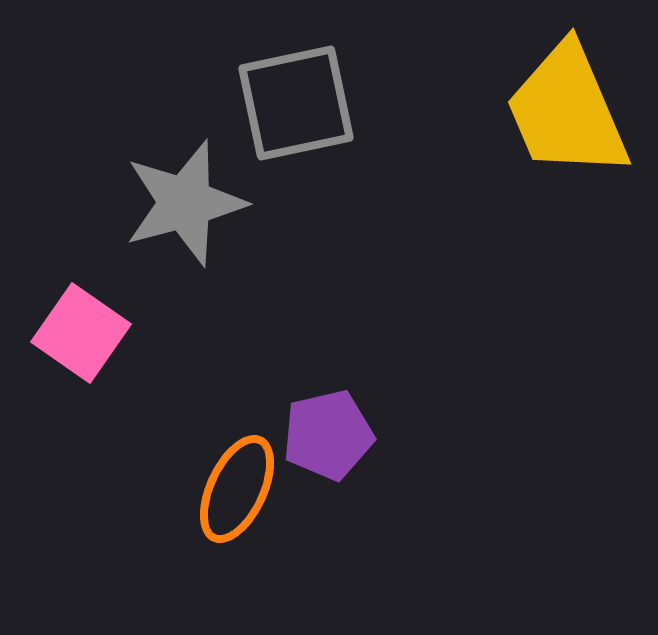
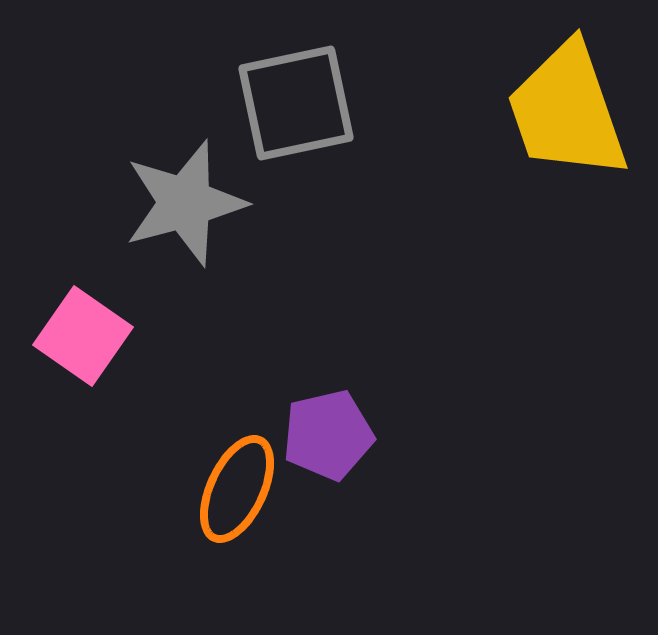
yellow trapezoid: rotated 4 degrees clockwise
pink square: moved 2 px right, 3 px down
